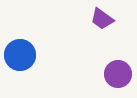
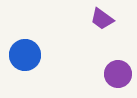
blue circle: moved 5 px right
